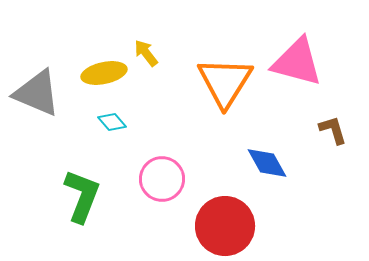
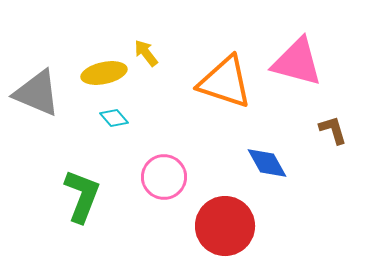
orange triangle: rotated 44 degrees counterclockwise
cyan diamond: moved 2 px right, 4 px up
pink circle: moved 2 px right, 2 px up
